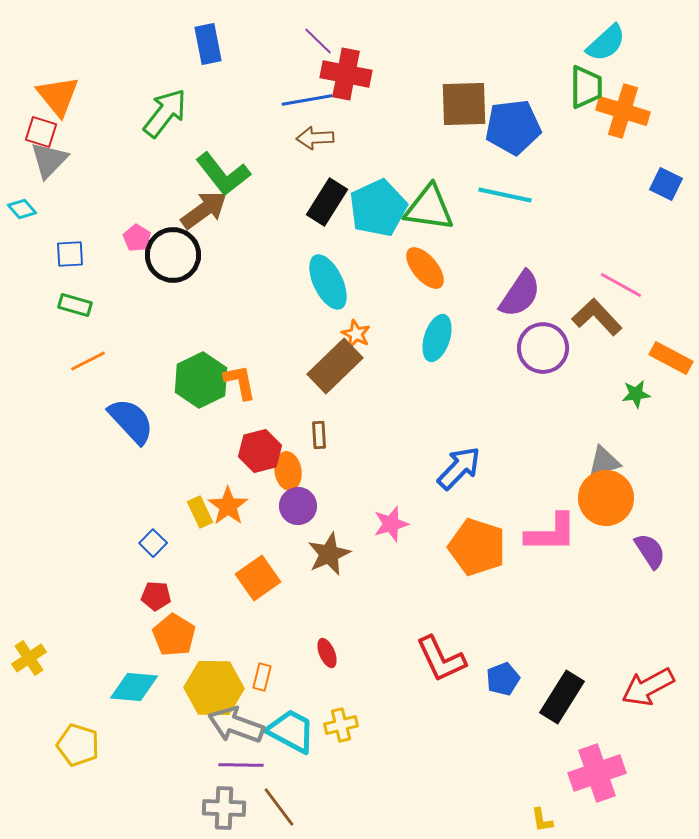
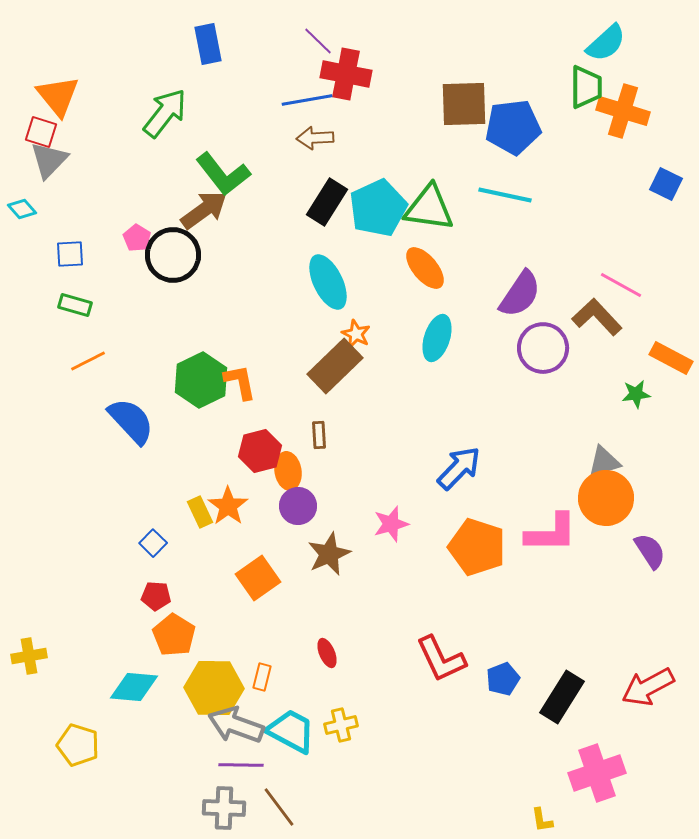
yellow cross at (29, 658): moved 2 px up; rotated 24 degrees clockwise
